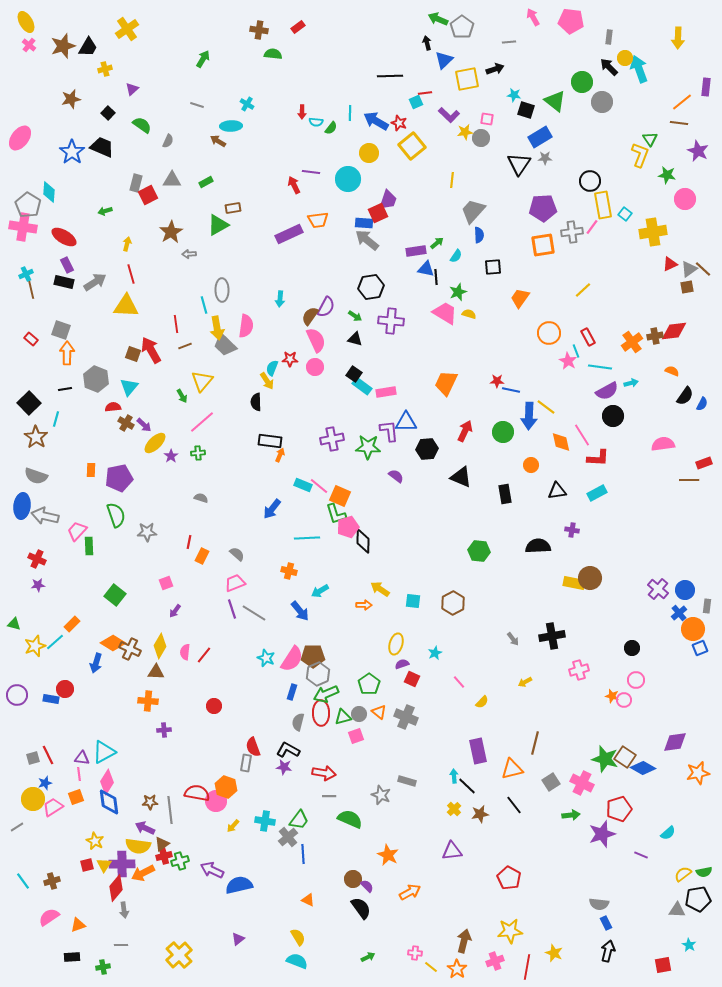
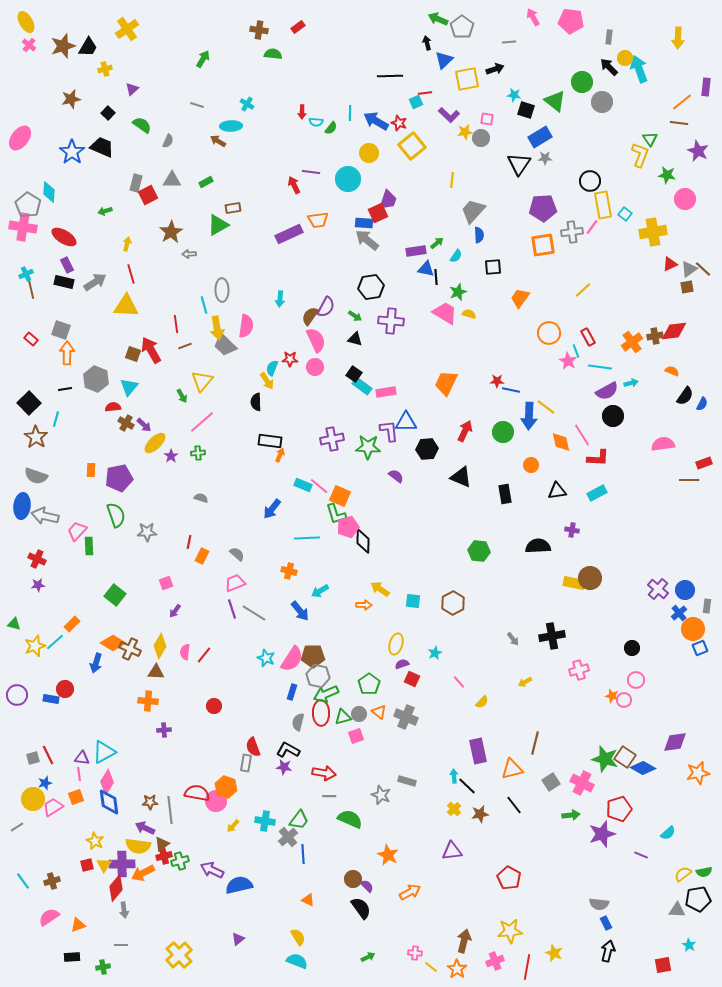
gray hexagon at (318, 674): moved 2 px down; rotated 25 degrees counterclockwise
